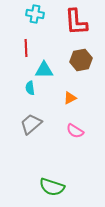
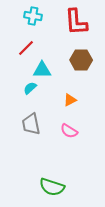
cyan cross: moved 2 px left, 2 px down
red line: rotated 48 degrees clockwise
brown hexagon: rotated 10 degrees clockwise
cyan triangle: moved 2 px left
cyan semicircle: rotated 56 degrees clockwise
orange triangle: moved 2 px down
gray trapezoid: rotated 60 degrees counterclockwise
pink semicircle: moved 6 px left
